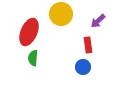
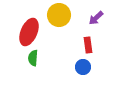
yellow circle: moved 2 px left, 1 px down
purple arrow: moved 2 px left, 3 px up
